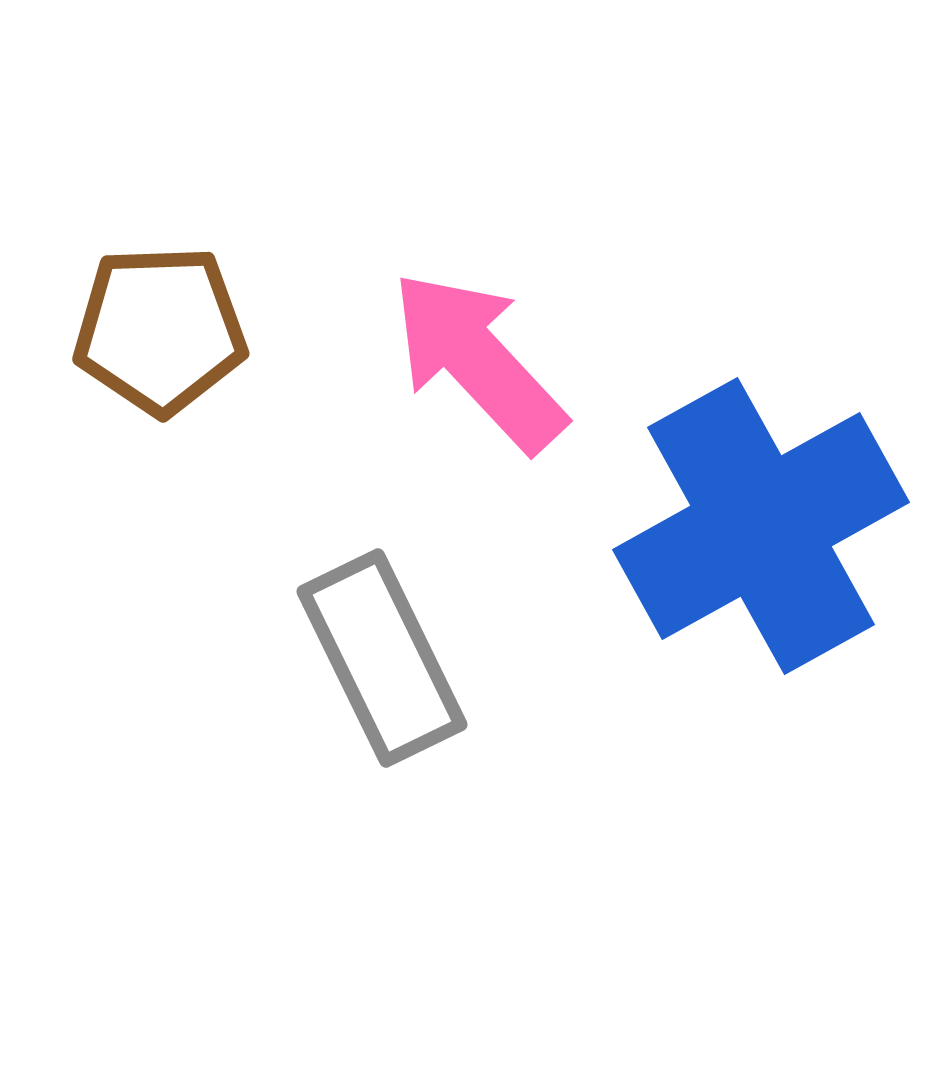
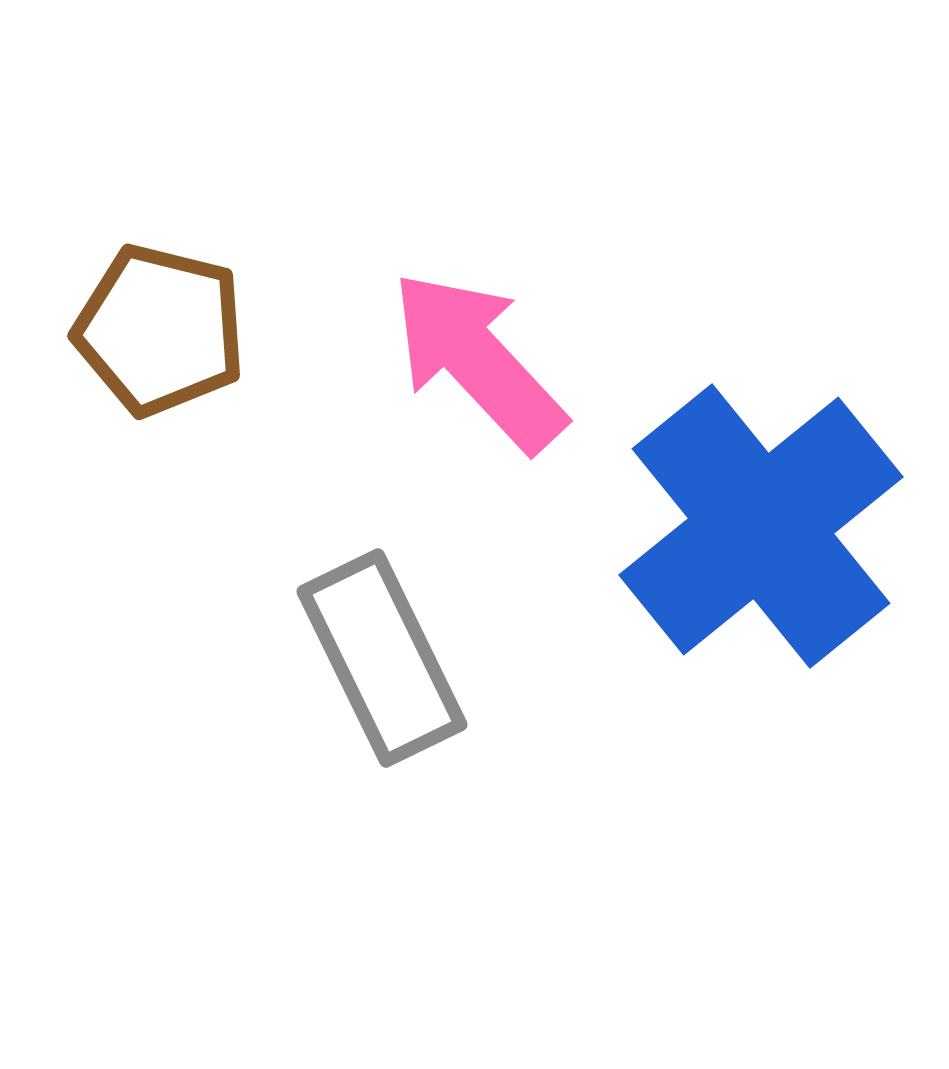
brown pentagon: rotated 16 degrees clockwise
blue cross: rotated 10 degrees counterclockwise
